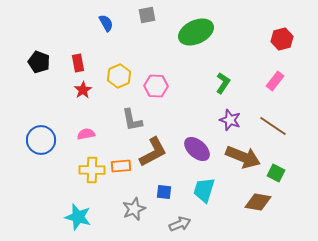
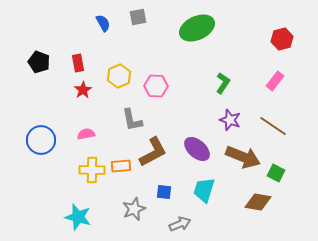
gray square: moved 9 px left, 2 px down
blue semicircle: moved 3 px left
green ellipse: moved 1 px right, 4 px up
